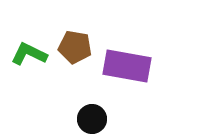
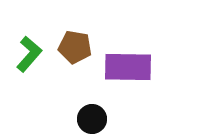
green L-shape: rotated 105 degrees clockwise
purple rectangle: moved 1 px right, 1 px down; rotated 9 degrees counterclockwise
